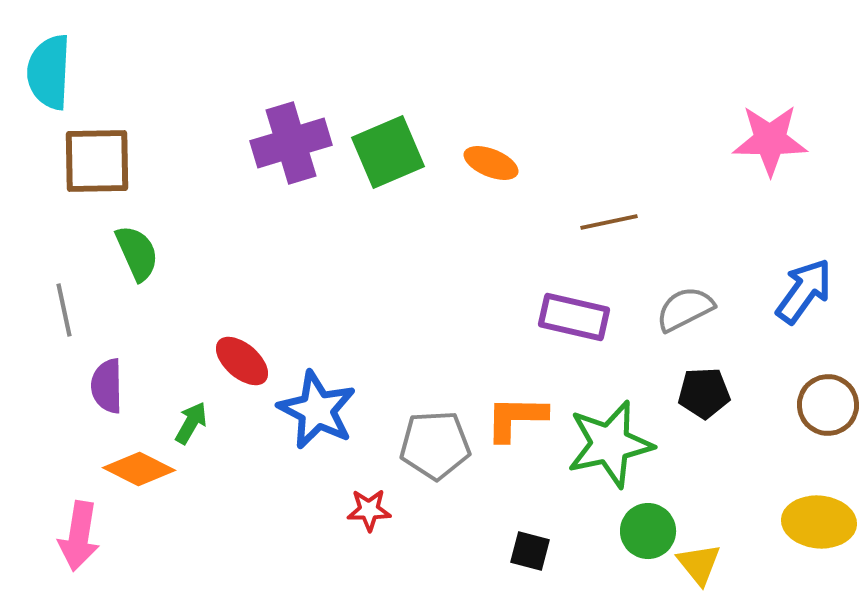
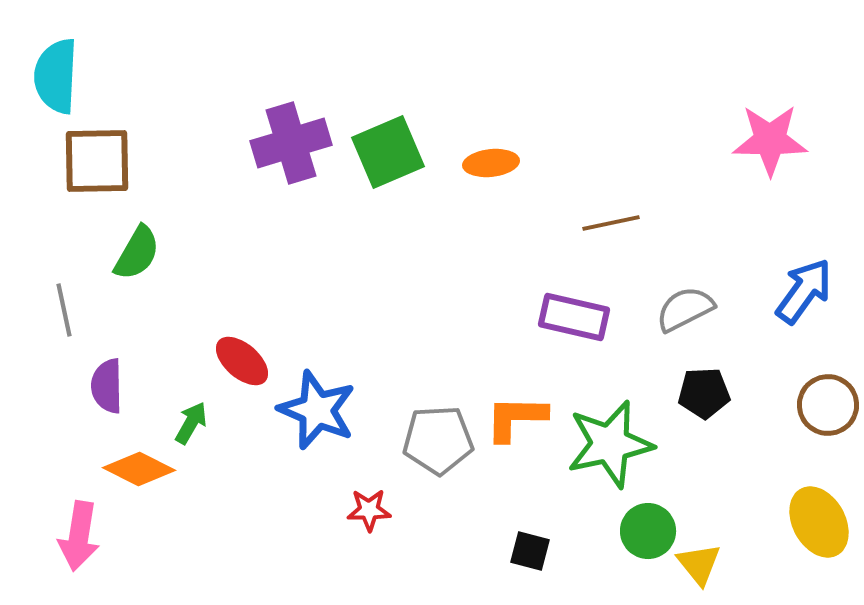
cyan semicircle: moved 7 px right, 4 px down
orange ellipse: rotated 28 degrees counterclockwise
brown line: moved 2 px right, 1 px down
green semicircle: rotated 54 degrees clockwise
blue star: rotated 4 degrees counterclockwise
gray pentagon: moved 3 px right, 5 px up
yellow ellipse: rotated 56 degrees clockwise
